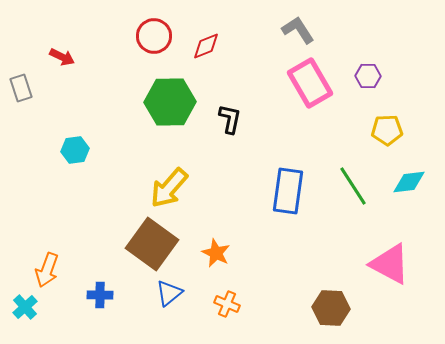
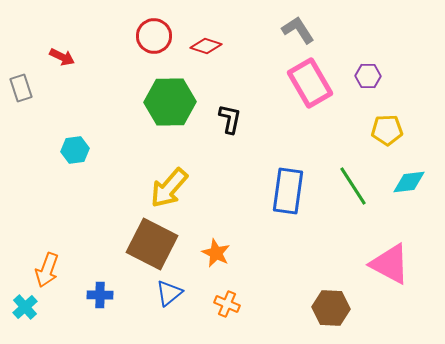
red diamond: rotated 40 degrees clockwise
brown square: rotated 9 degrees counterclockwise
